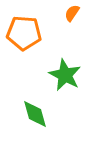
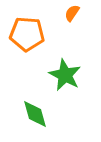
orange pentagon: moved 3 px right, 1 px down
